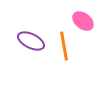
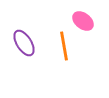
purple ellipse: moved 7 px left, 2 px down; rotated 32 degrees clockwise
